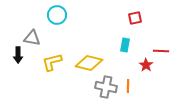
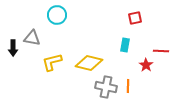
black arrow: moved 5 px left, 7 px up
